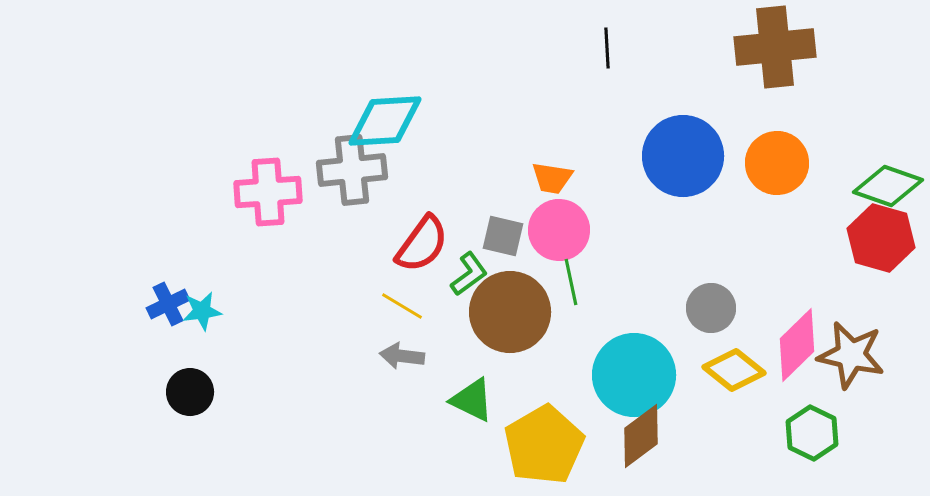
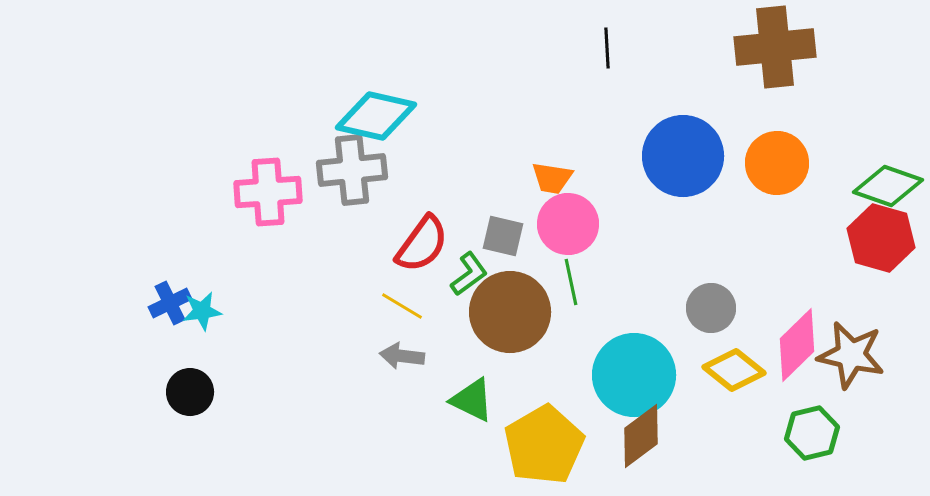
cyan diamond: moved 9 px left, 5 px up; rotated 16 degrees clockwise
pink circle: moved 9 px right, 6 px up
blue cross: moved 2 px right, 1 px up
green hexagon: rotated 20 degrees clockwise
